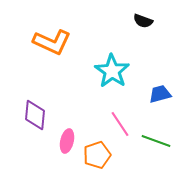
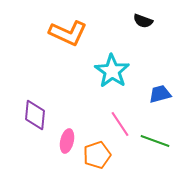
orange L-shape: moved 16 px right, 9 px up
green line: moved 1 px left
